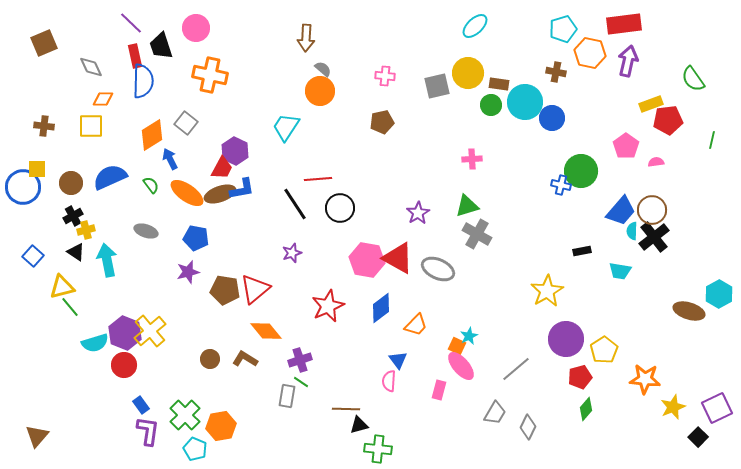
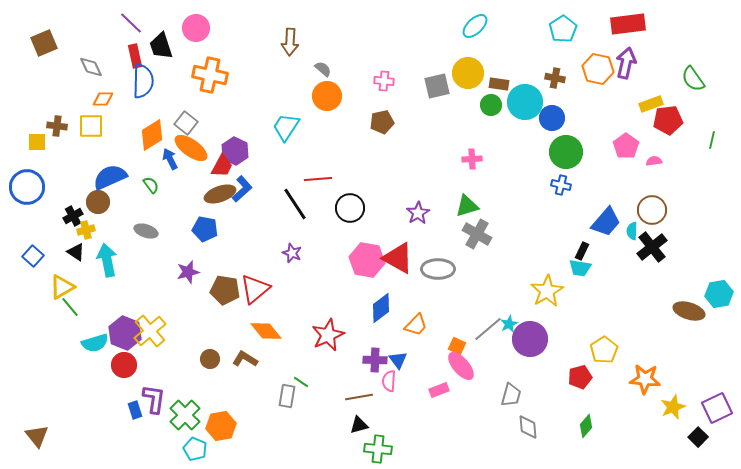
red rectangle at (624, 24): moved 4 px right
cyan pentagon at (563, 29): rotated 16 degrees counterclockwise
brown arrow at (306, 38): moved 16 px left, 4 px down
orange hexagon at (590, 53): moved 8 px right, 16 px down
purple arrow at (628, 61): moved 2 px left, 2 px down
brown cross at (556, 72): moved 1 px left, 6 px down
pink cross at (385, 76): moved 1 px left, 5 px down
orange circle at (320, 91): moved 7 px right, 5 px down
brown cross at (44, 126): moved 13 px right
pink semicircle at (656, 162): moved 2 px left, 1 px up
red trapezoid at (222, 168): moved 2 px up
yellow square at (37, 169): moved 27 px up
green circle at (581, 171): moved 15 px left, 19 px up
brown circle at (71, 183): moved 27 px right, 19 px down
blue circle at (23, 187): moved 4 px right
blue L-shape at (242, 189): rotated 32 degrees counterclockwise
orange ellipse at (187, 193): moved 4 px right, 45 px up
black circle at (340, 208): moved 10 px right
blue trapezoid at (621, 211): moved 15 px left, 11 px down
black cross at (654, 237): moved 2 px left, 10 px down
blue pentagon at (196, 238): moved 9 px right, 9 px up
black rectangle at (582, 251): rotated 54 degrees counterclockwise
purple star at (292, 253): rotated 30 degrees counterclockwise
gray ellipse at (438, 269): rotated 24 degrees counterclockwise
cyan trapezoid at (620, 271): moved 40 px left, 3 px up
yellow triangle at (62, 287): rotated 16 degrees counterclockwise
cyan hexagon at (719, 294): rotated 20 degrees clockwise
red star at (328, 306): moved 29 px down
cyan star at (469, 336): moved 40 px right, 12 px up
purple circle at (566, 339): moved 36 px left
purple cross at (300, 360): moved 75 px right; rotated 20 degrees clockwise
gray line at (516, 369): moved 28 px left, 40 px up
pink rectangle at (439, 390): rotated 54 degrees clockwise
blue rectangle at (141, 405): moved 6 px left, 5 px down; rotated 18 degrees clockwise
brown line at (346, 409): moved 13 px right, 12 px up; rotated 12 degrees counterclockwise
green diamond at (586, 409): moved 17 px down
gray trapezoid at (495, 413): moved 16 px right, 18 px up; rotated 15 degrees counterclockwise
gray diamond at (528, 427): rotated 30 degrees counterclockwise
purple L-shape at (148, 431): moved 6 px right, 32 px up
brown triangle at (37, 436): rotated 20 degrees counterclockwise
